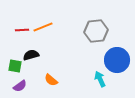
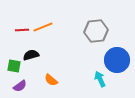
green square: moved 1 px left
